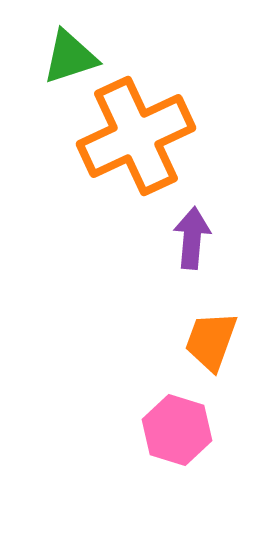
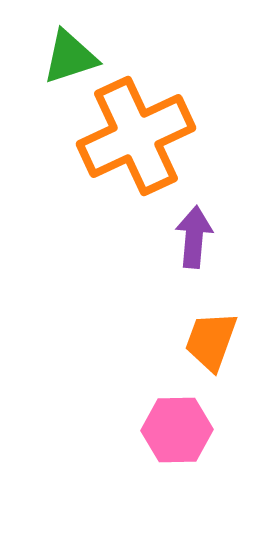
purple arrow: moved 2 px right, 1 px up
pink hexagon: rotated 18 degrees counterclockwise
